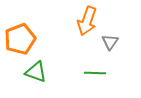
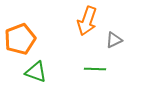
gray triangle: moved 4 px right, 2 px up; rotated 30 degrees clockwise
green line: moved 4 px up
